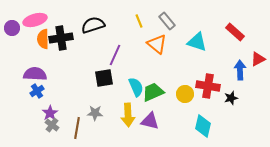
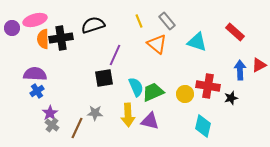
red triangle: moved 1 px right, 6 px down
brown line: rotated 15 degrees clockwise
